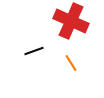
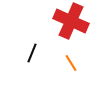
black line: moved 2 px left, 2 px down; rotated 48 degrees counterclockwise
